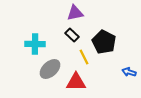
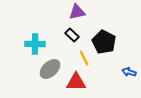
purple triangle: moved 2 px right, 1 px up
yellow line: moved 1 px down
